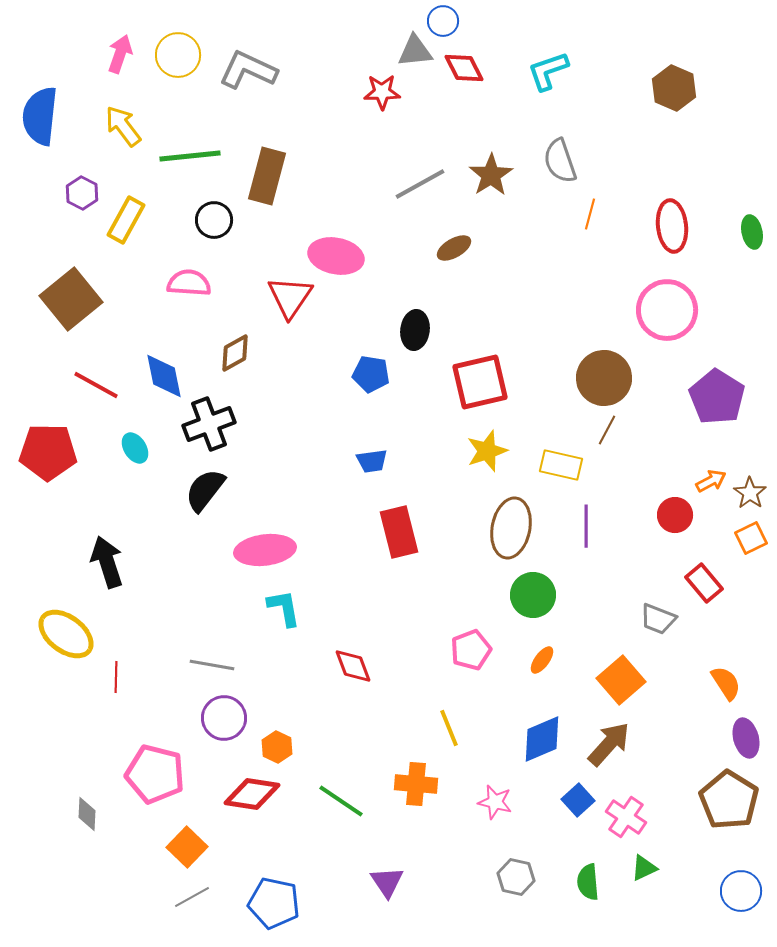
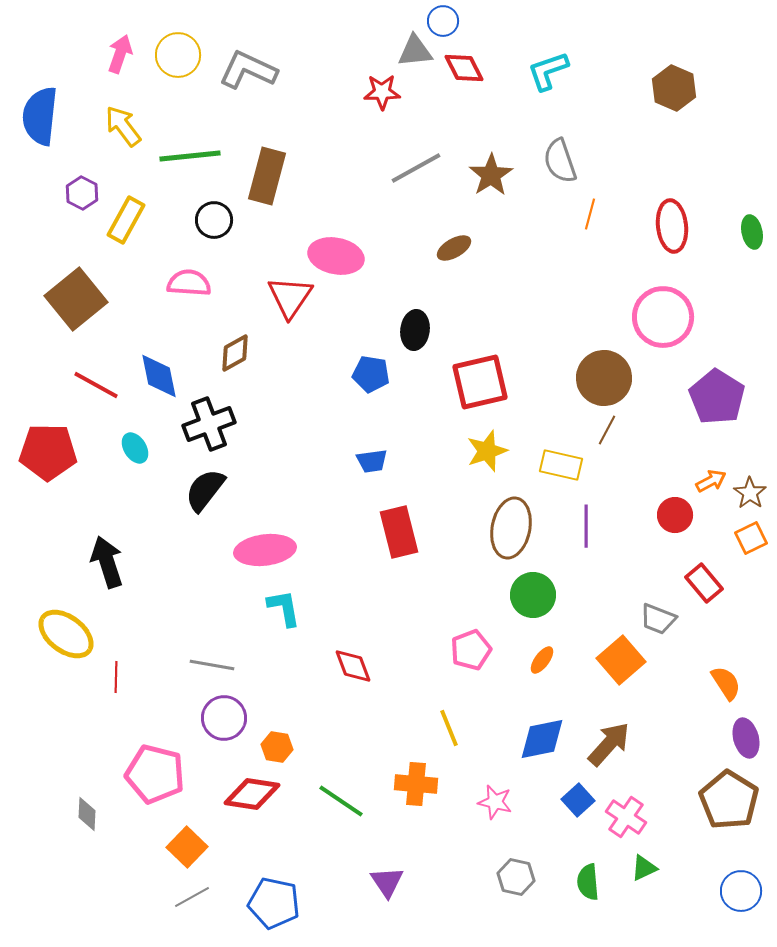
gray line at (420, 184): moved 4 px left, 16 px up
brown square at (71, 299): moved 5 px right
pink circle at (667, 310): moved 4 px left, 7 px down
blue diamond at (164, 376): moved 5 px left
orange square at (621, 680): moved 20 px up
blue diamond at (542, 739): rotated 12 degrees clockwise
orange hexagon at (277, 747): rotated 16 degrees counterclockwise
